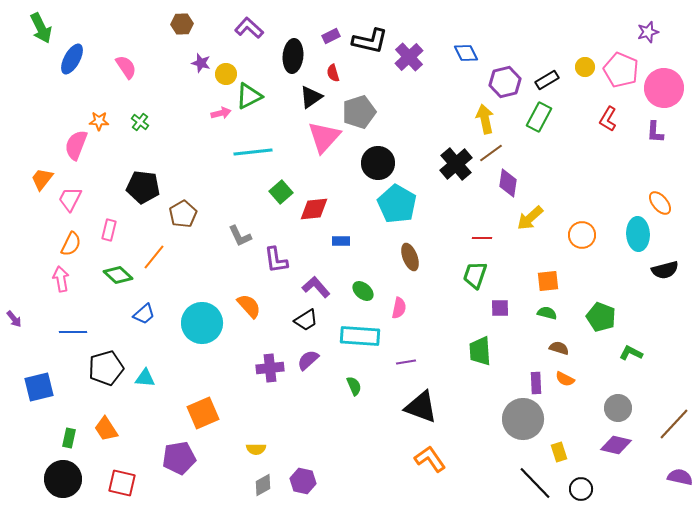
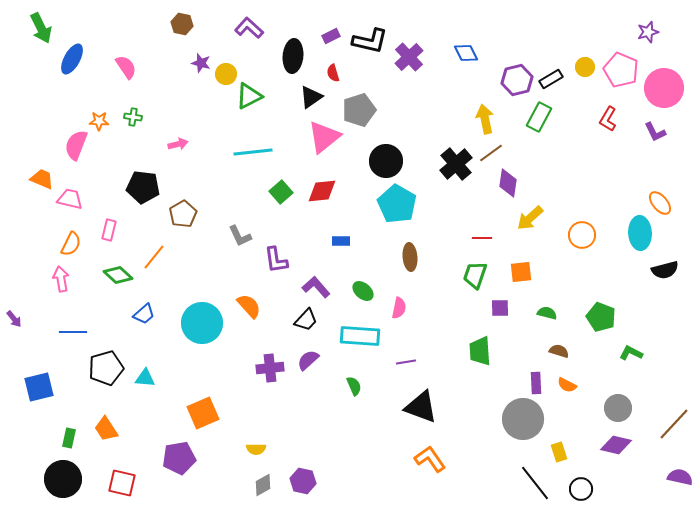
brown hexagon at (182, 24): rotated 15 degrees clockwise
black rectangle at (547, 80): moved 4 px right, 1 px up
purple hexagon at (505, 82): moved 12 px right, 2 px up
gray pentagon at (359, 112): moved 2 px up
pink arrow at (221, 113): moved 43 px left, 31 px down
green cross at (140, 122): moved 7 px left, 5 px up; rotated 30 degrees counterclockwise
purple L-shape at (655, 132): rotated 30 degrees counterclockwise
pink triangle at (324, 137): rotated 9 degrees clockwise
black circle at (378, 163): moved 8 px right, 2 px up
orange trapezoid at (42, 179): rotated 75 degrees clockwise
pink trapezoid at (70, 199): rotated 76 degrees clockwise
red diamond at (314, 209): moved 8 px right, 18 px up
cyan ellipse at (638, 234): moved 2 px right, 1 px up
brown ellipse at (410, 257): rotated 16 degrees clockwise
orange square at (548, 281): moved 27 px left, 9 px up
black trapezoid at (306, 320): rotated 15 degrees counterclockwise
brown semicircle at (559, 348): moved 3 px down
orange semicircle at (565, 379): moved 2 px right, 6 px down
black line at (535, 483): rotated 6 degrees clockwise
